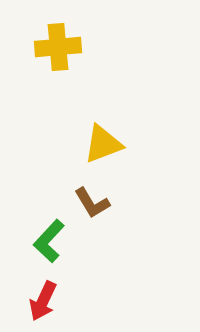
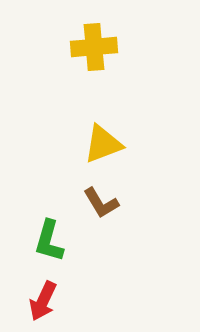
yellow cross: moved 36 px right
brown L-shape: moved 9 px right
green L-shape: rotated 27 degrees counterclockwise
